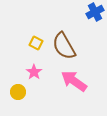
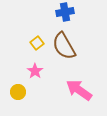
blue cross: moved 30 px left; rotated 18 degrees clockwise
yellow square: moved 1 px right; rotated 24 degrees clockwise
pink star: moved 1 px right, 1 px up
pink arrow: moved 5 px right, 9 px down
